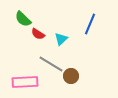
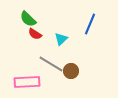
green semicircle: moved 5 px right
red semicircle: moved 3 px left
brown circle: moved 5 px up
pink rectangle: moved 2 px right
